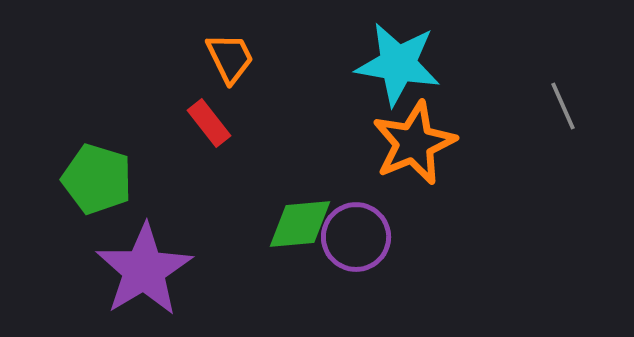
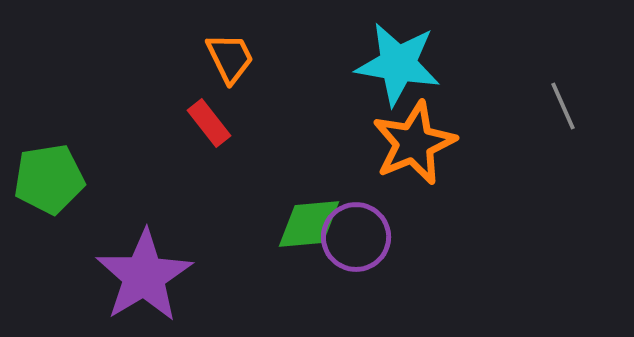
green pentagon: moved 48 px left; rotated 26 degrees counterclockwise
green diamond: moved 9 px right
purple star: moved 6 px down
